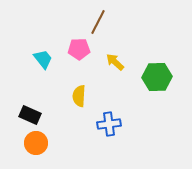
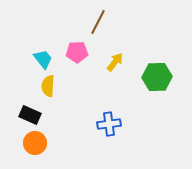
pink pentagon: moved 2 px left, 3 px down
yellow arrow: rotated 84 degrees clockwise
yellow semicircle: moved 31 px left, 10 px up
orange circle: moved 1 px left
